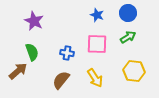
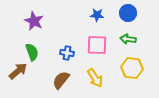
blue star: rotated 16 degrees counterclockwise
green arrow: moved 2 px down; rotated 140 degrees counterclockwise
pink square: moved 1 px down
yellow hexagon: moved 2 px left, 3 px up
